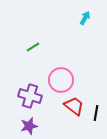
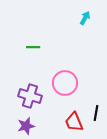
green line: rotated 32 degrees clockwise
pink circle: moved 4 px right, 3 px down
red trapezoid: moved 16 px down; rotated 150 degrees counterclockwise
purple star: moved 3 px left
